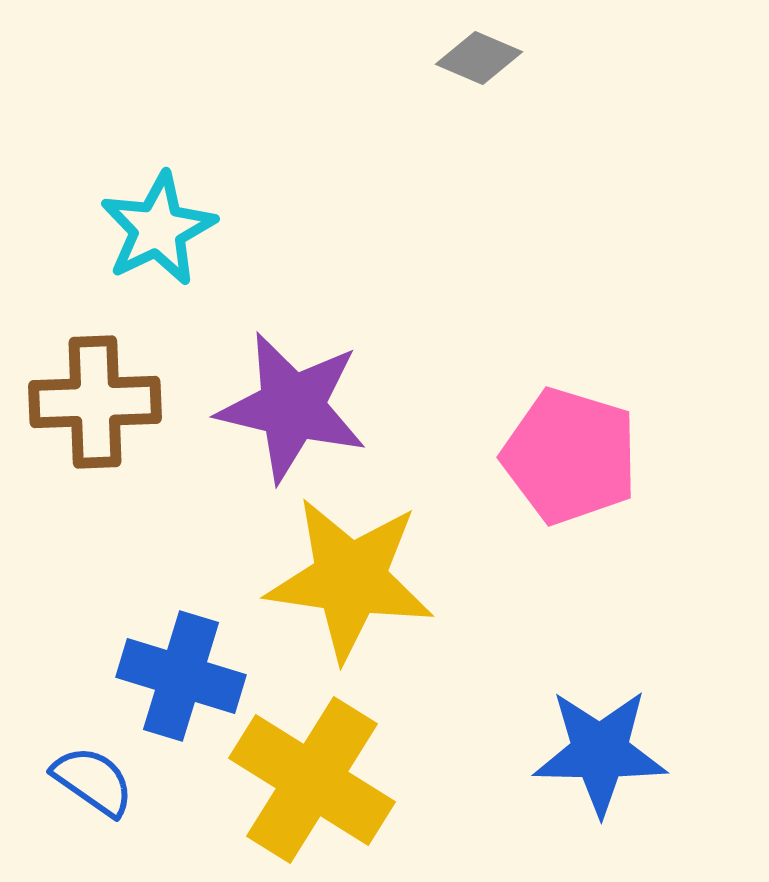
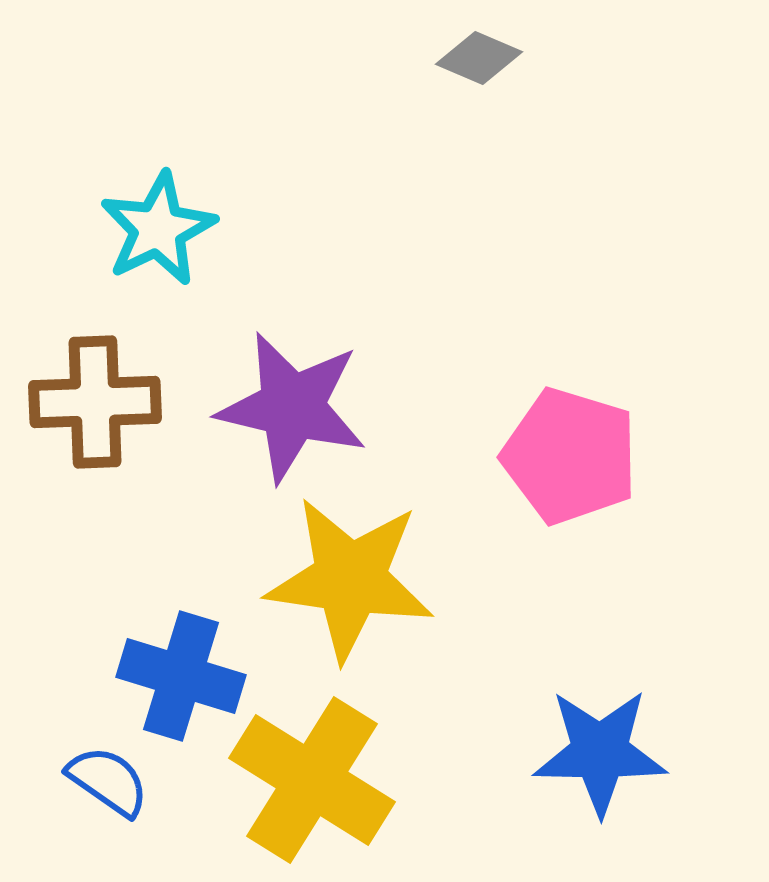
blue semicircle: moved 15 px right
